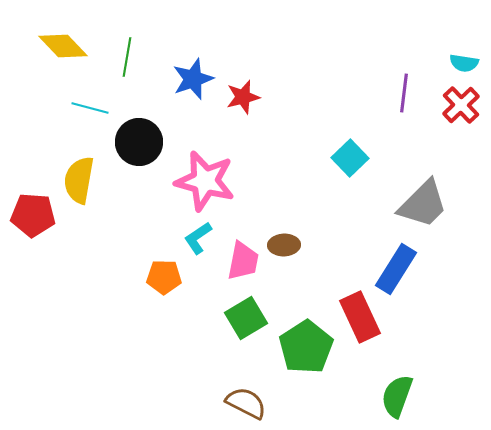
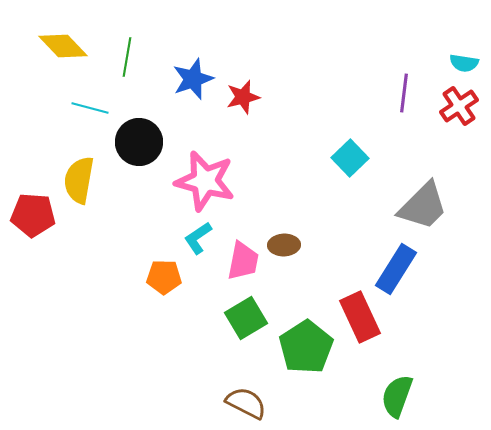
red cross: moved 2 px left, 1 px down; rotated 9 degrees clockwise
gray trapezoid: moved 2 px down
